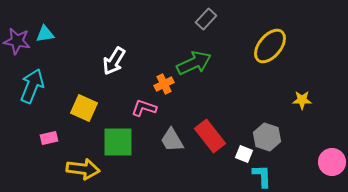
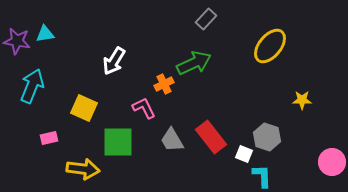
pink L-shape: rotated 45 degrees clockwise
red rectangle: moved 1 px right, 1 px down
